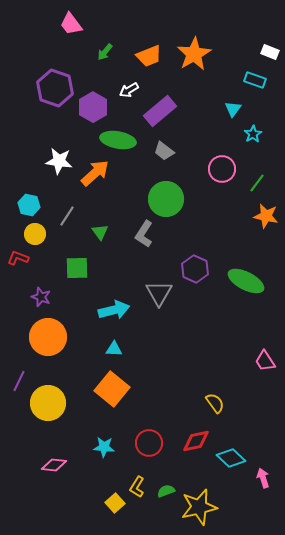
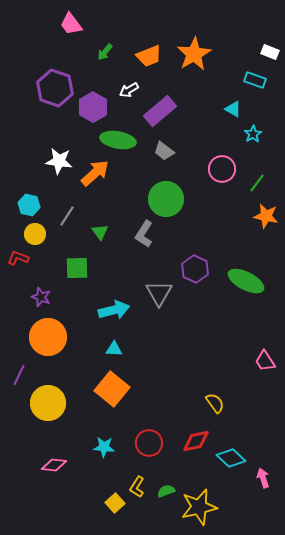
cyan triangle at (233, 109): rotated 36 degrees counterclockwise
purple line at (19, 381): moved 6 px up
